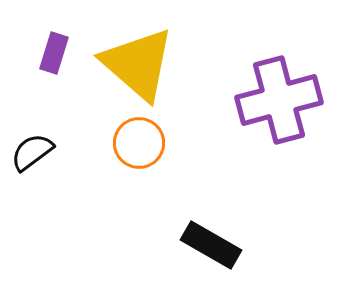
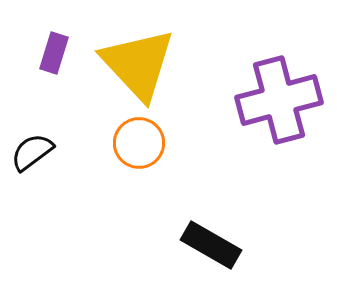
yellow triangle: rotated 6 degrees clockwise
